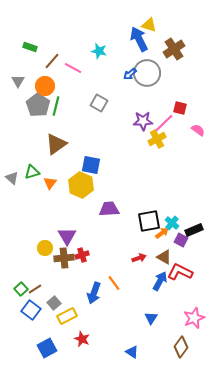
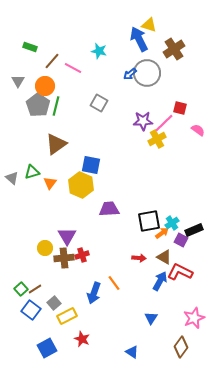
cyan cross at (172, 223): rotated 16 degrees clockwise
red arrow at (139, 258): rotated 24 degrees clockwise
